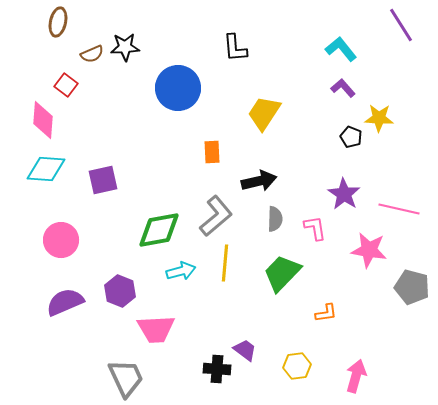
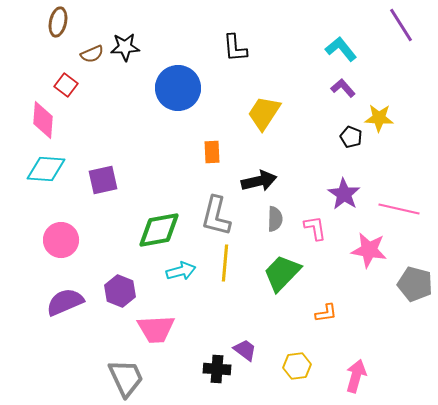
gray L-shape: rotated 144 degrees clockwise
gray pentagon: moved 3 px right, 3 px up
